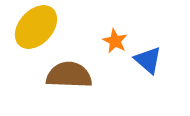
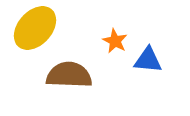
yellow ellipse: moved 1 px left, 1 px down
blue triangle: rotated 36 degrees counterclockwise
